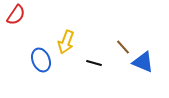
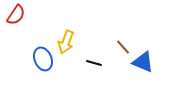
blue ellipse: moved 2 px right, 1 px up
